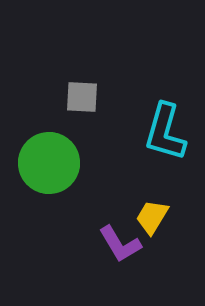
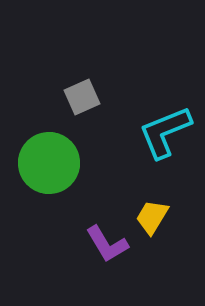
gray square: rotated 27 degrees counterclockwise
cyan L-shape: rotated 52 degrees clockwise
purple L-shape: moved 13 px left
